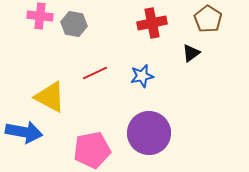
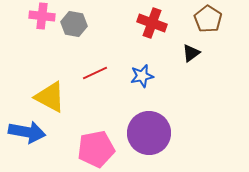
pink cross: moved 2 px right
red cross: rotated 32 degrees clockwise
blue arrow: moved 3 px right
pink pentagon: moved 4 px right, 1 px up
